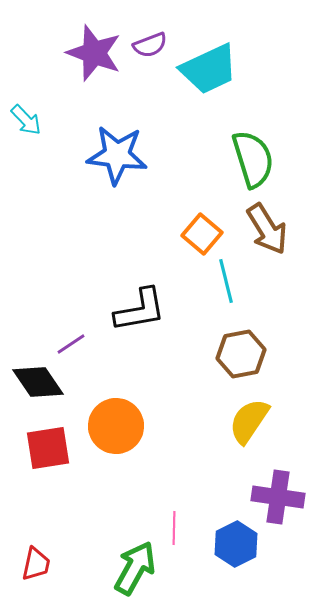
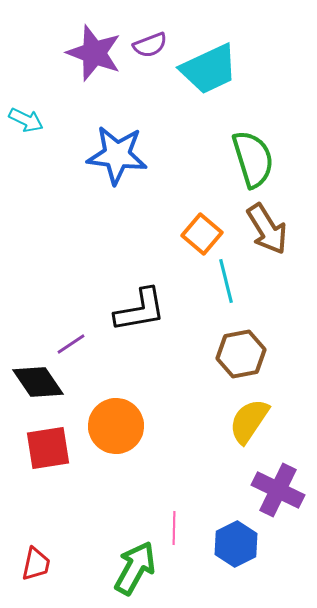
cyan arrow: rotated 20 degrees counterclockwise
purple cross: moved 7 px up; rotated 18 degrees clockwise
